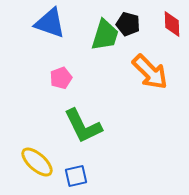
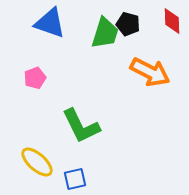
red diamond: moved 3 px up
green trapezoid: moved 2 px up
orange arrow: rotated 18 degrees counterclockwise
pink pentagon: moved 26 px left
green L-shape: moved 2 px left
blue square: moved 1 px left, 3 px down
